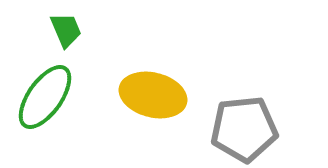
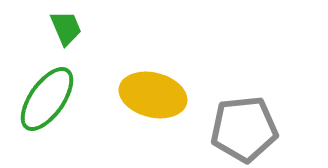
green trapezoid: moved 2 px up
green ellipse: moved 2 px right, 2 px down
